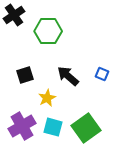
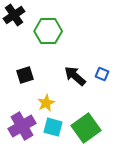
black arrow: moved 7 px right
yellow star: moved 1 px left, 5 px down
